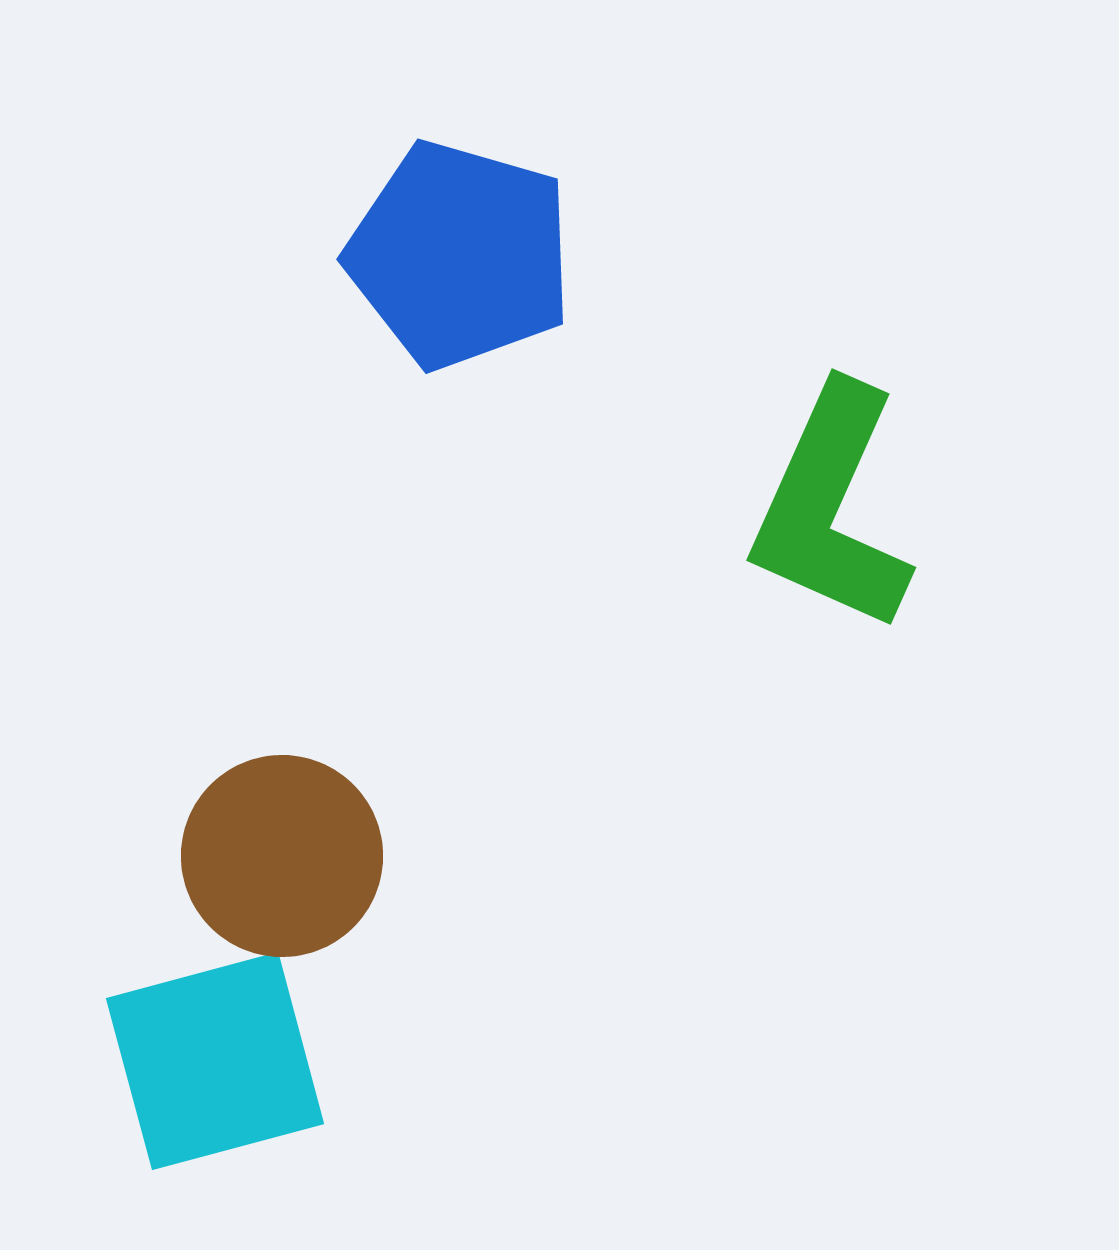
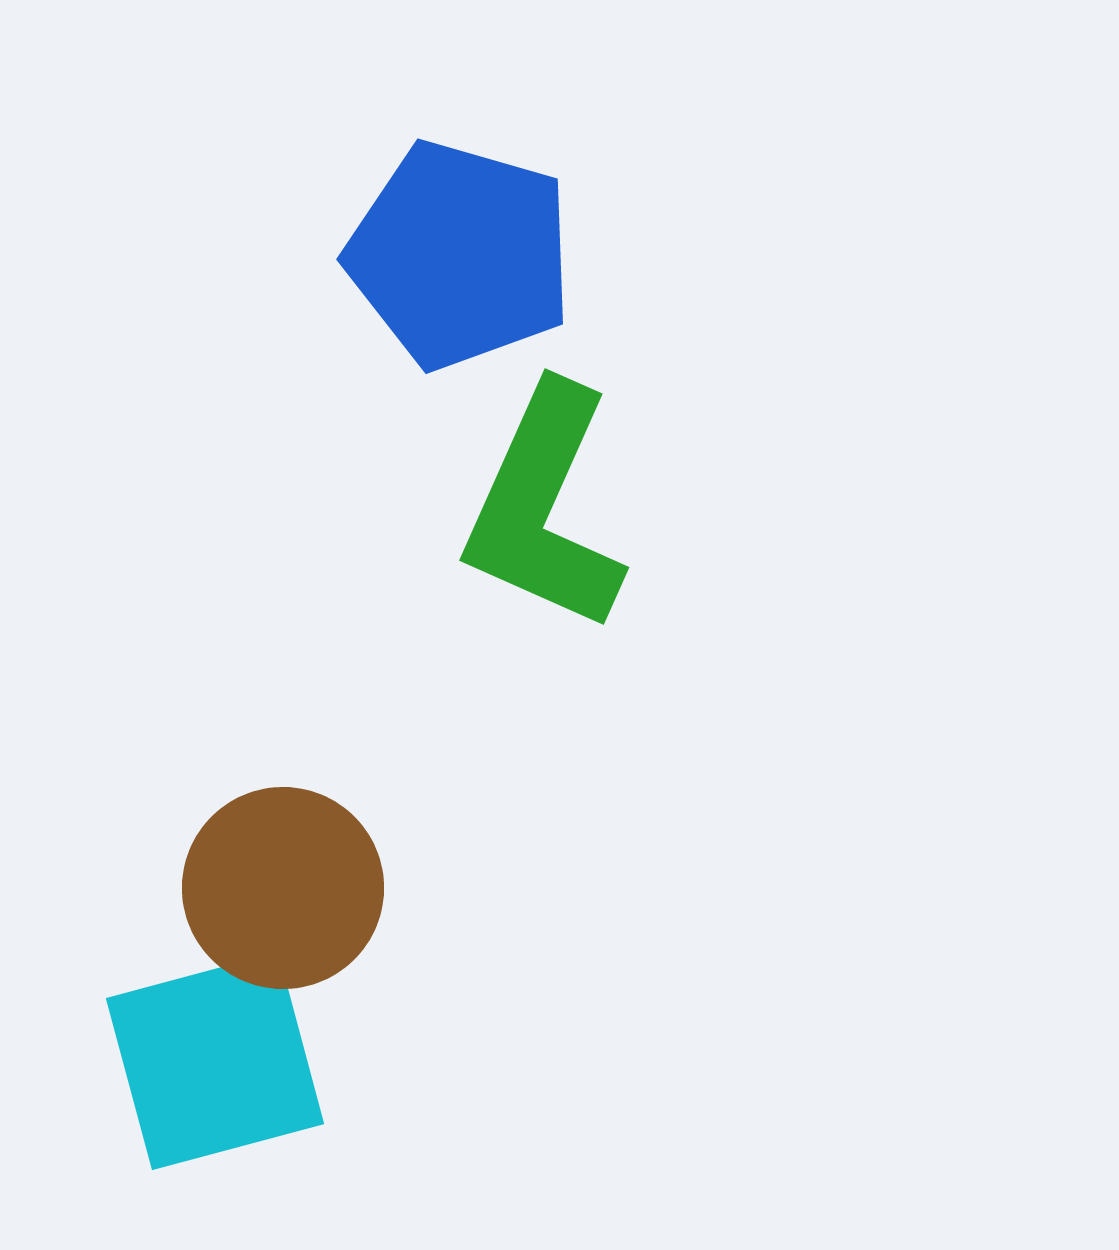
green L-shape: moved 287 px left
brown circle: moved 1 px right, 32 px down
